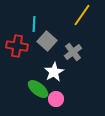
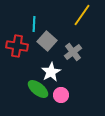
white star: moved 3 px left
pink circle: moved 5 px right, 4 px up
